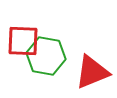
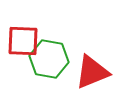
green hexagon: moved 3 px right, 3 px down
